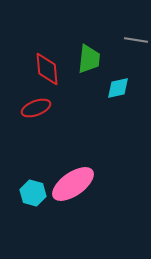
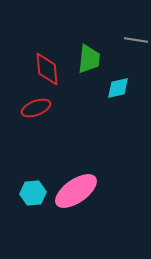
pink ellipse: moved 3 px right, 7 px down
cyan hexagon: rotated 20 degrees counterclockwise
